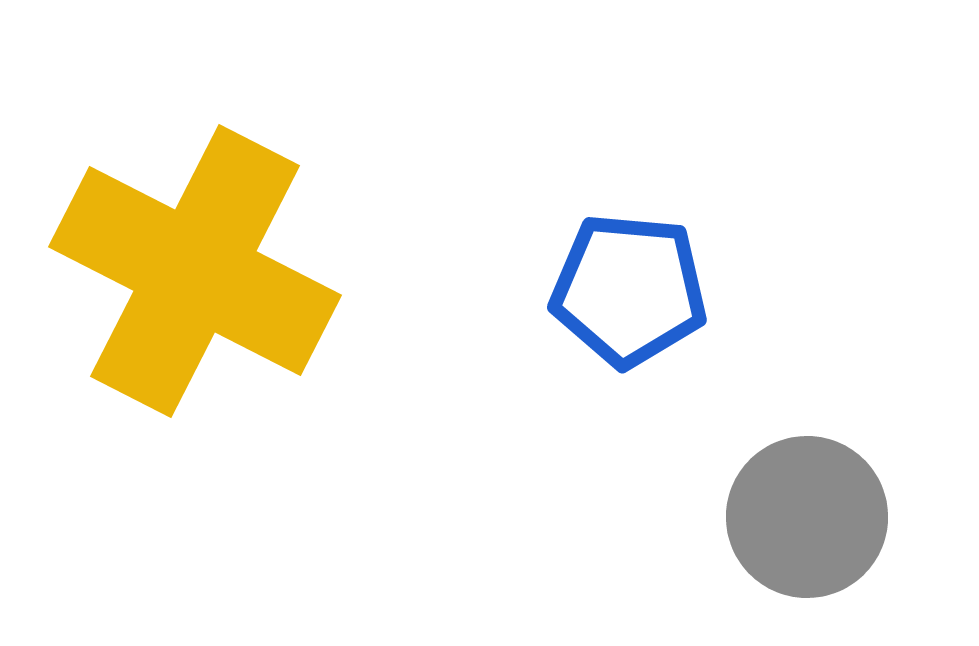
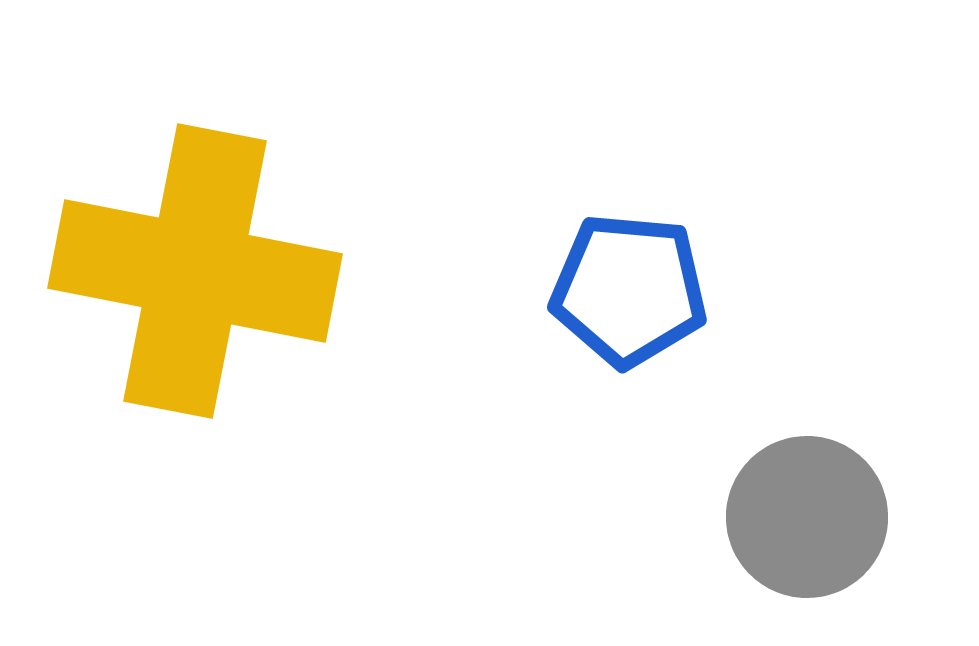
yellow cross: rotated 16 degrees counterclockwise
